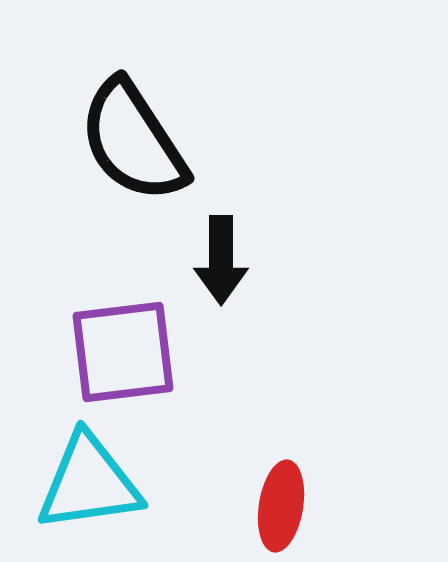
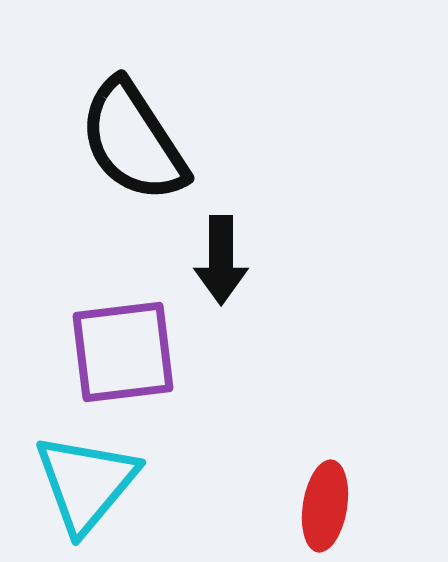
cyan triangle: moved 3 px left; rotated 42 degrees counterclockwise
red ellipse: moved 44 px right
